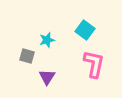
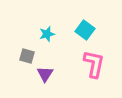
cyan star: moved 6 px up
purple triangle: moved 2 px left, 3 px up
